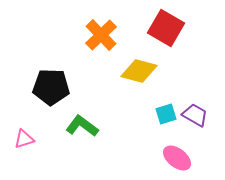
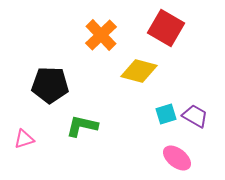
black pentagon: moved 1 px left, 2 px up
purple trapezoid: moved 1 px down
green L-shape: rotated 24 degrees counterclockwise
